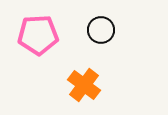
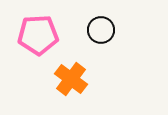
orange cross: moved 13 px left, 6 px up
